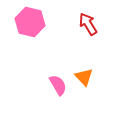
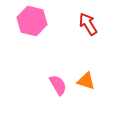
pink hexagon: moved 2 px right, 1 px up
orange triangle: moved 2 px right, 4 px down; rotated 30 degrees counterclockwise
